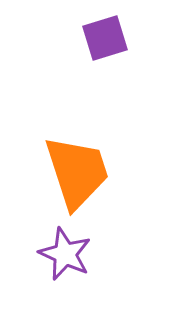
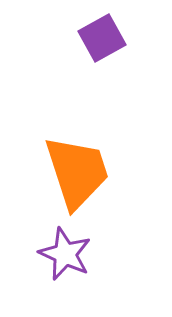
purple square: moved 3 px left; rotated 12 degrees counterclockwise
